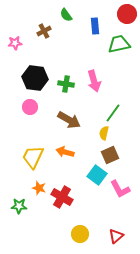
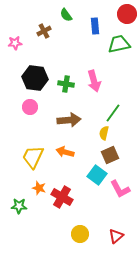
brown arrow: rotated 35 degrees counterclockwise
